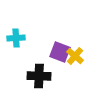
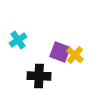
cyan cross: moved 2 px right, 2 px down; rotated 30 degrees counterclockwise
yellow cross: moved 1 px up
